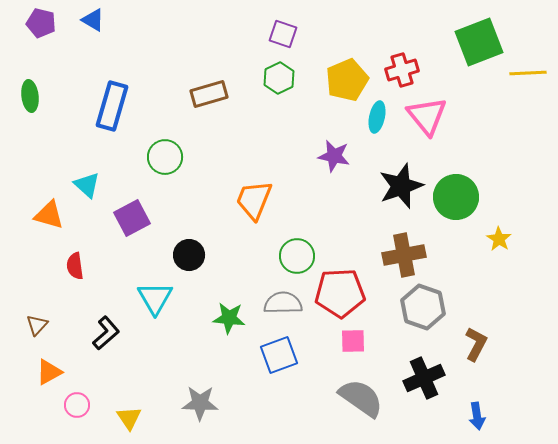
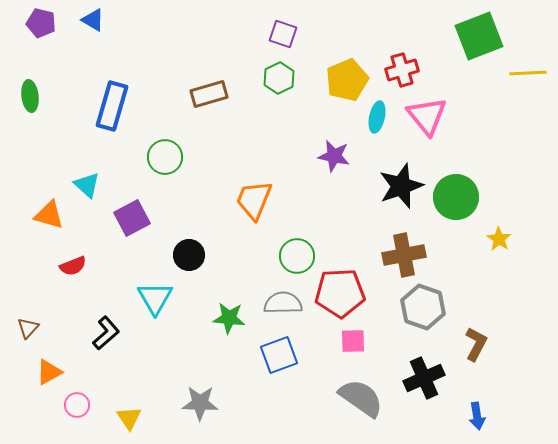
green square at (479, 42): moved 6 px up
red semicircle at (75, 266): moved 2 px left; rotated 104 degrees counterclockwise
brown triangle at (37, 325): moved 9 px left, 3 px down
